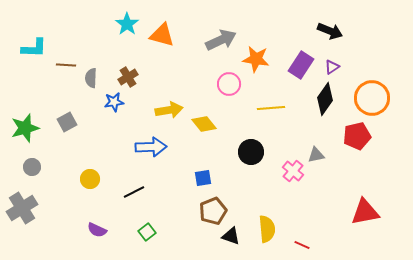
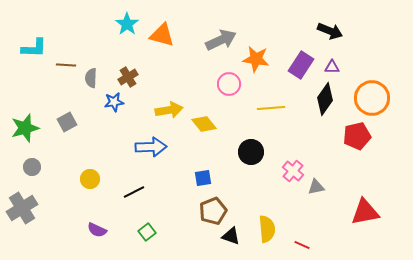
purple triangle: rotated 35 degrees clockwise
gray triangle: moved 32 px down
